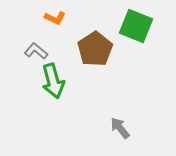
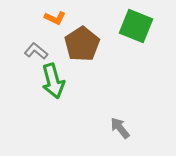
brown pentagon: moved 13 px left, 5 px up
